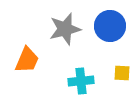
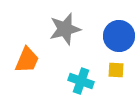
blue circle: moved 9 px right, 10 px down
yellow square: moved 6 px left, 3 px up
cyan cross: rotated 25 degrees clockwise
